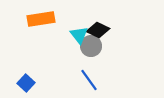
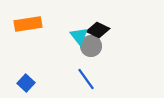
orange rectangle: moved 13 px left, 5 px down
cyan triangle: moved 1 px down
blue line: moved 3 px left, 1 px up
